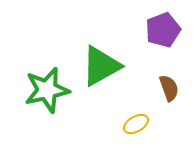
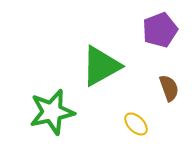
purple pentagon: moved 3 px left
green star: moved 5 px right, 22 px down
yellow ellipse: rotated 75 degrees clockwise
